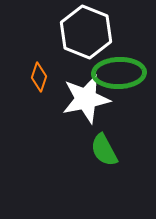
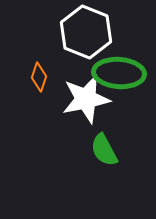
green ellipse: rotated 6 degrees clockwise
